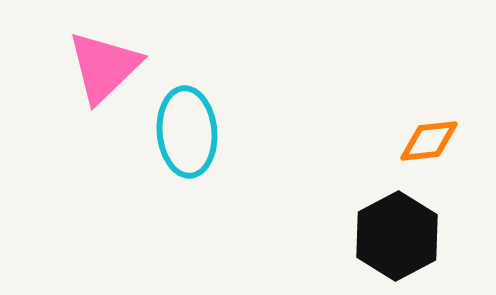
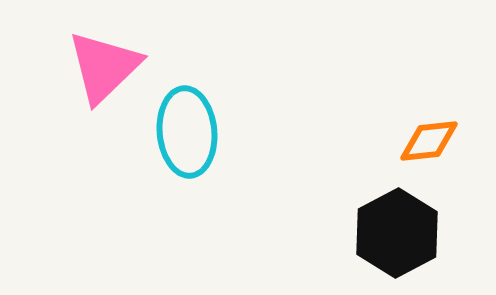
black hexagon: moved 3 px up
